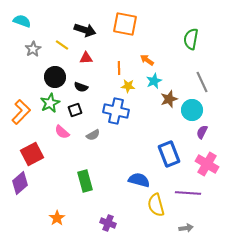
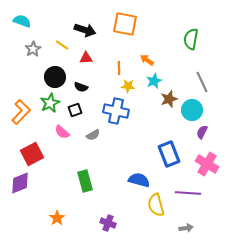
purple diamond: rotated 20 degrees clockwise
